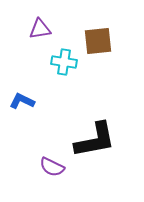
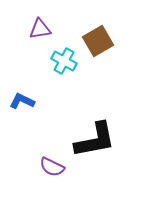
brown square: rotated 24 degrees counterclockwise
cyan cross: moved 1 px up; rotated 20 degrees clockwise
